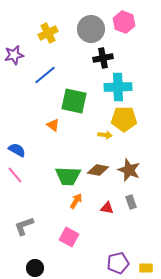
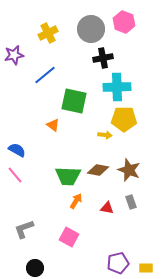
cyan cross: moved 1 px left
gray L-shape: moved 3 px down
